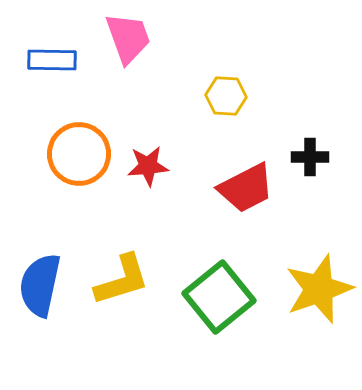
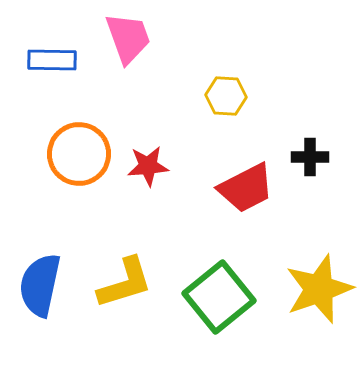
yellow L-shape: moved 3 px right, 3 px down
